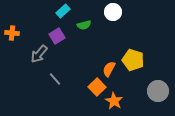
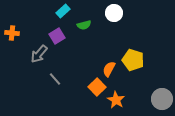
white circle: moved 1 px right, 1 px down
gray circle: moved 4 px right, 8 px down
orange star: moved 2 px right, 1 px up
